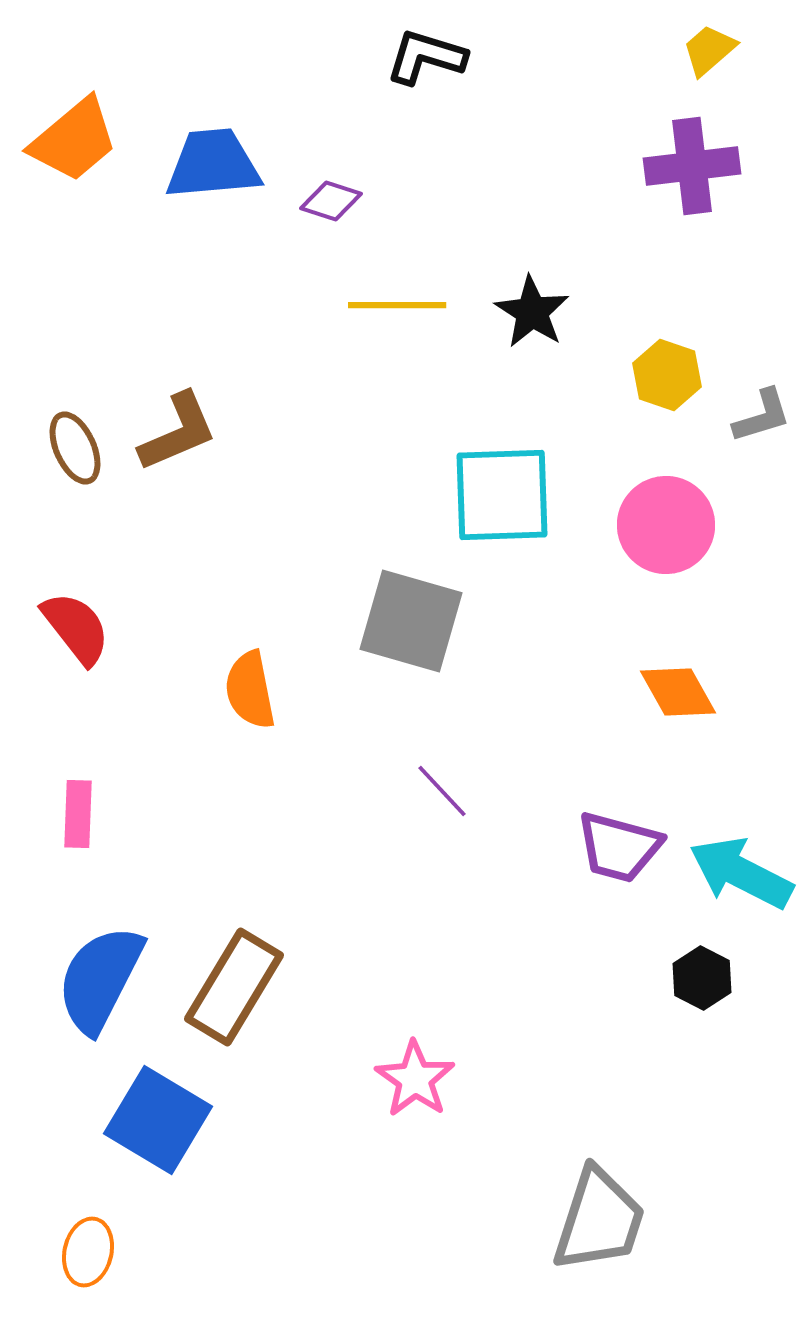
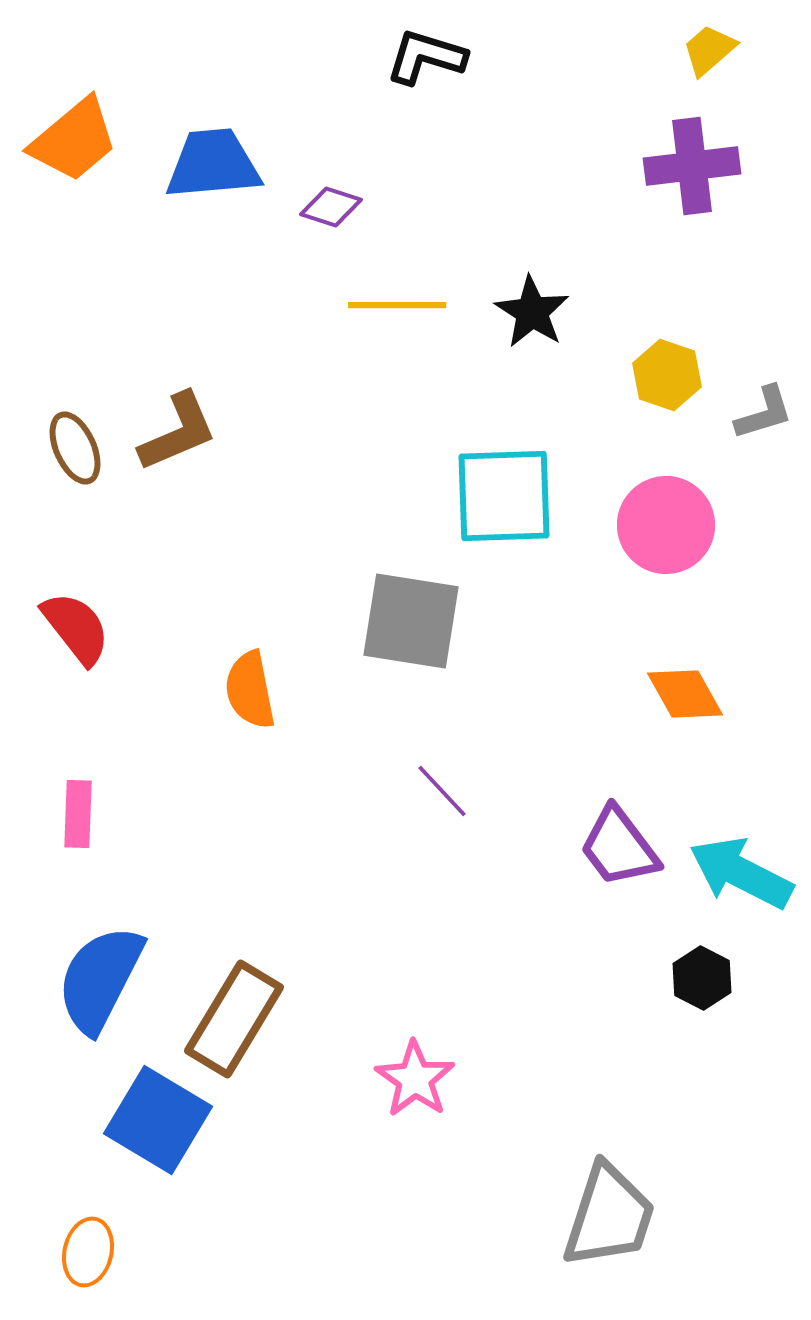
purple diamond: moved 6 px down
gray L-shape: moved 2 px right, 3 px up
cyan square: moved 2 px right, 1 px down
gray square: rotated 7 degrees counterclockwise
orange diamond: moved 7 px right, 2 px down
purple trapezoid: rotated 38 degrees clockwise
brown rectangle: moved 32 px down
gray trapezoid: moved 10 px right, 4 px up
